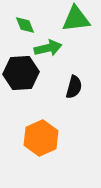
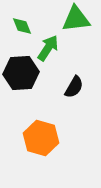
green diamond: moved 3 px left, 1 px down
green arrow: rotated 44 degrees counterclockwise
black semicircle: rotated 15 degrees clockwise
orange hexagon: rotated 20 degrees counterclockwise
